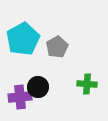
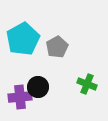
green cross: rotated 18 degrees clockwise
